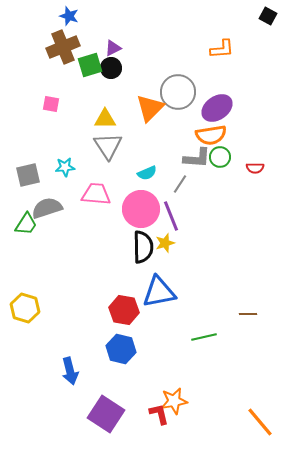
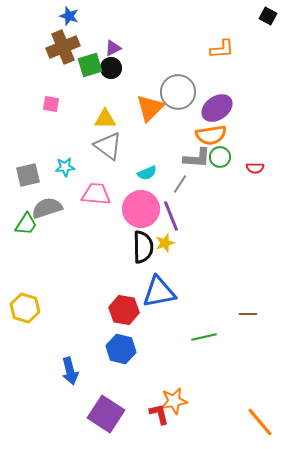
gray triangle: rotated 20 degrees counterclockwise
